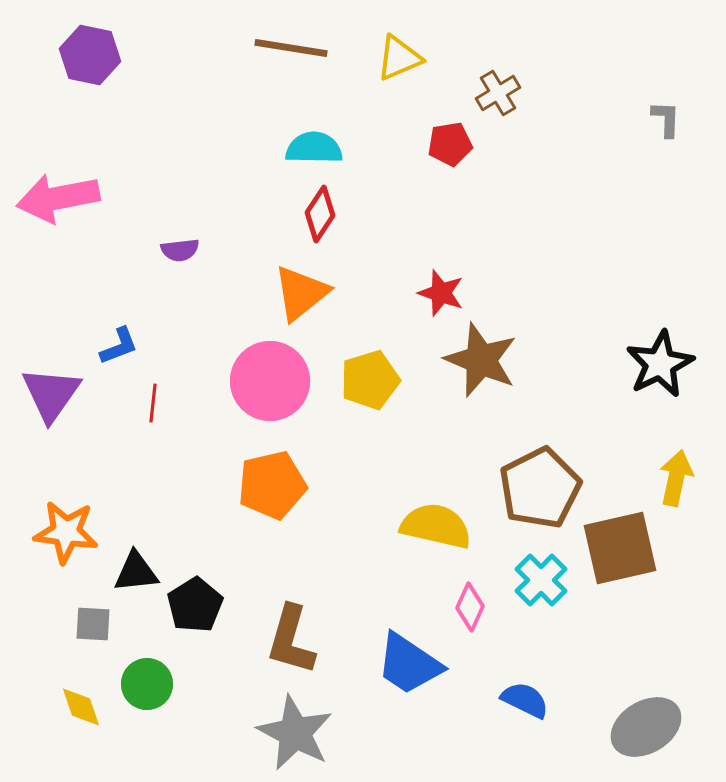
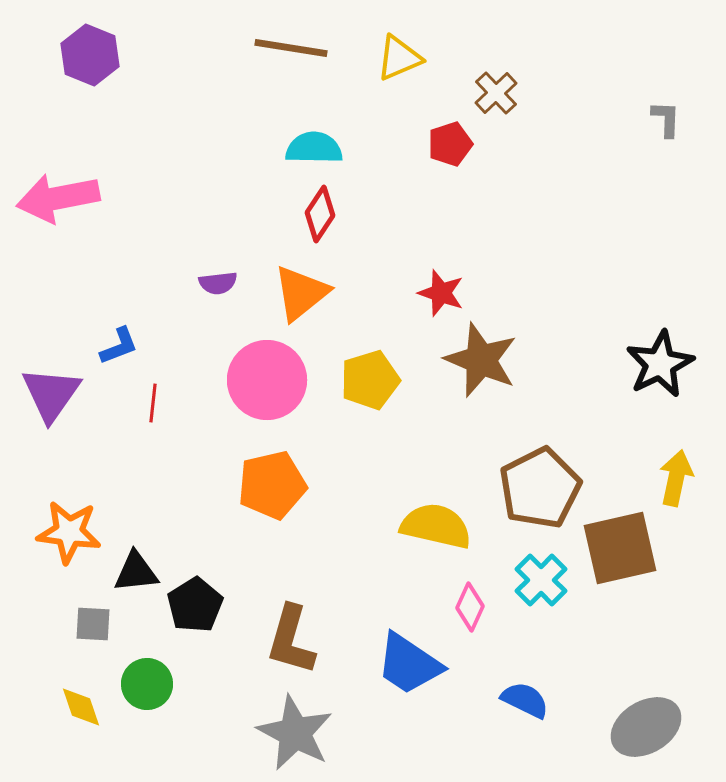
purple hexagon: rotated 10 degrees clockwise
brown cross: moved 2 px left; rotated 12 degrees counterclockwise
red pentagon: rotated 9 degrees counterclockwise
purple semicircle: moved 38 px right, 33 px down
pink circle: moved 3 px left, 1 px up
orange star: moved 3 px right
